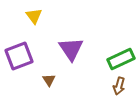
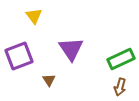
brown arrow: moved 1 px right, 1 px down
